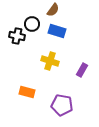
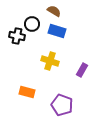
brown semicircle: moved 1 px right, 1 px down; rotated 96 degrees counterclockwise
purple pentagon: rotated 10 degrees clockwise
